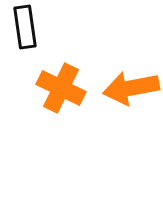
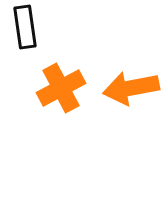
orange cross: rotated 36 degrees clockwise
